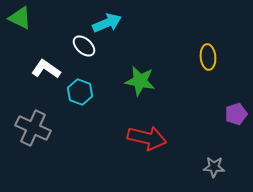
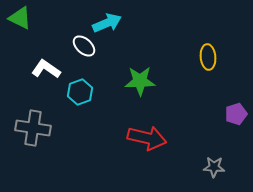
green star: rotated 12 degrees counterclockwise
cyan hexagon: rotated 20 degrees clockwise
gray cross: rotated 16 degrees counterclockwise
